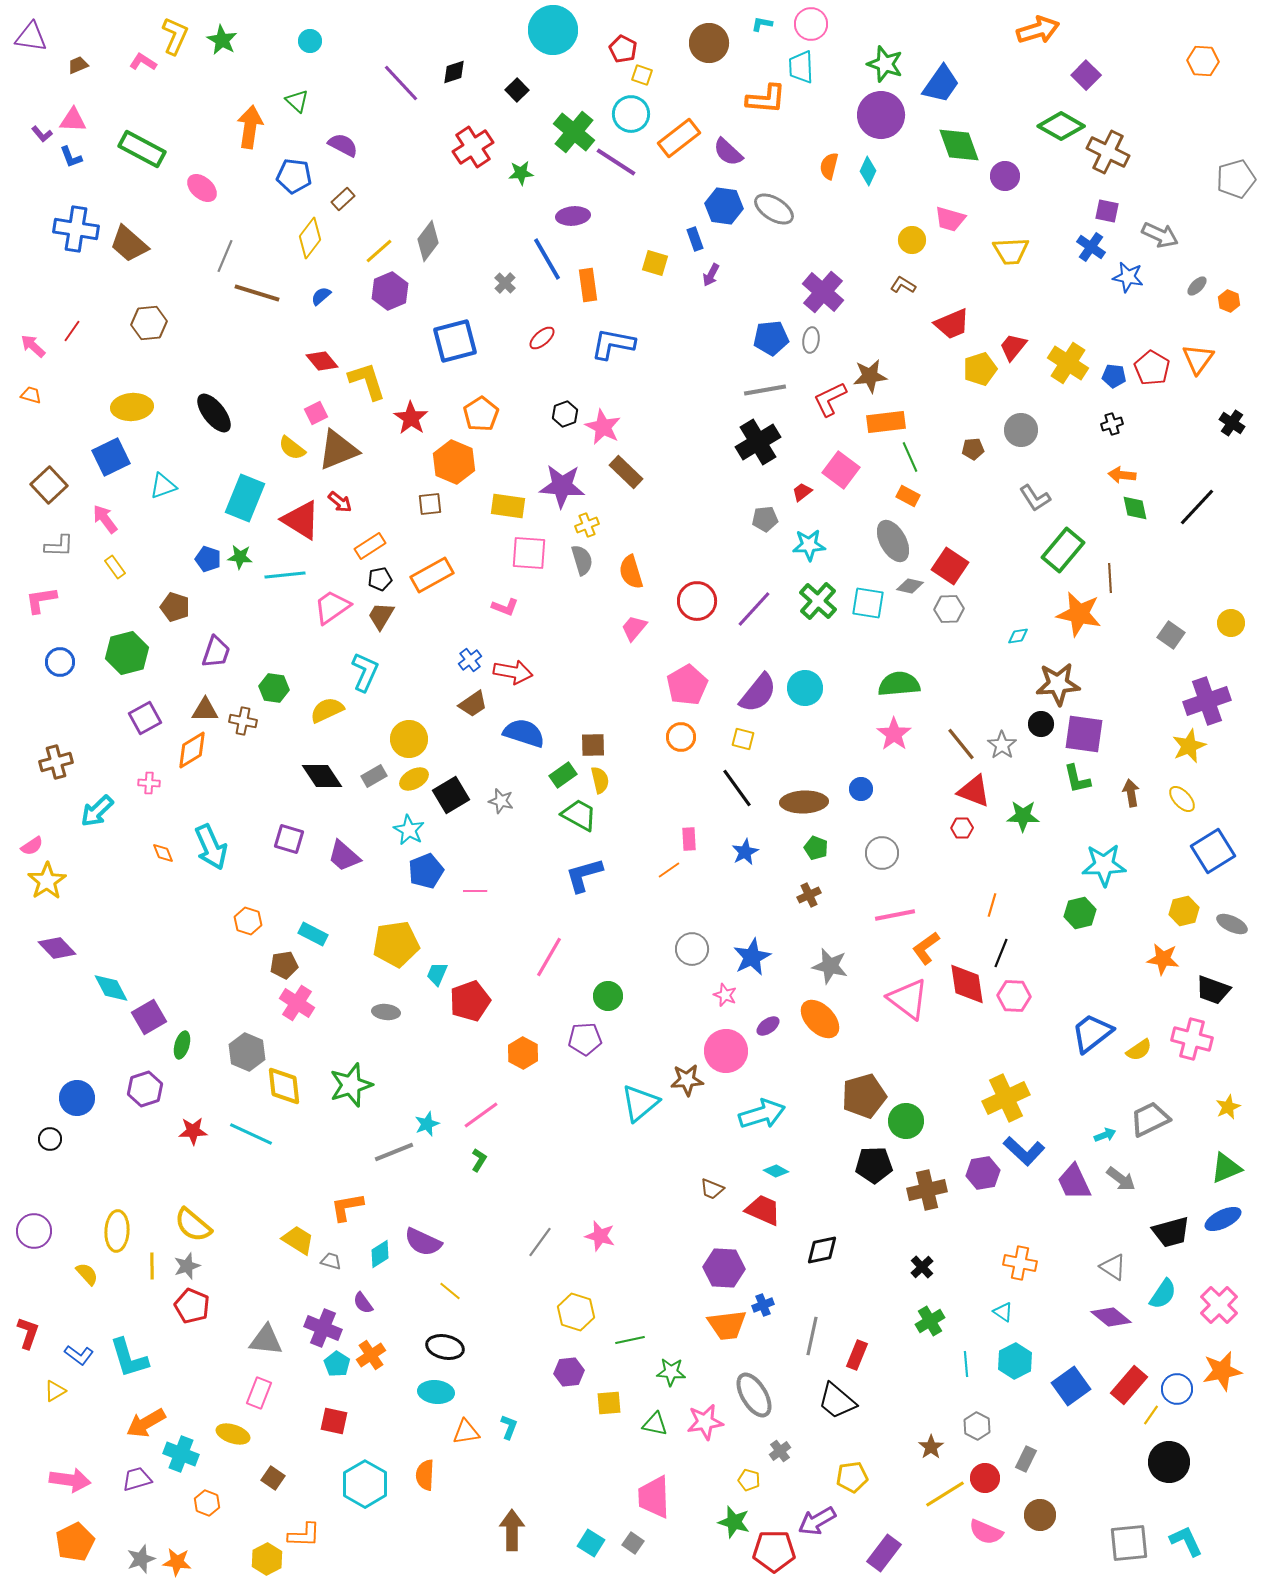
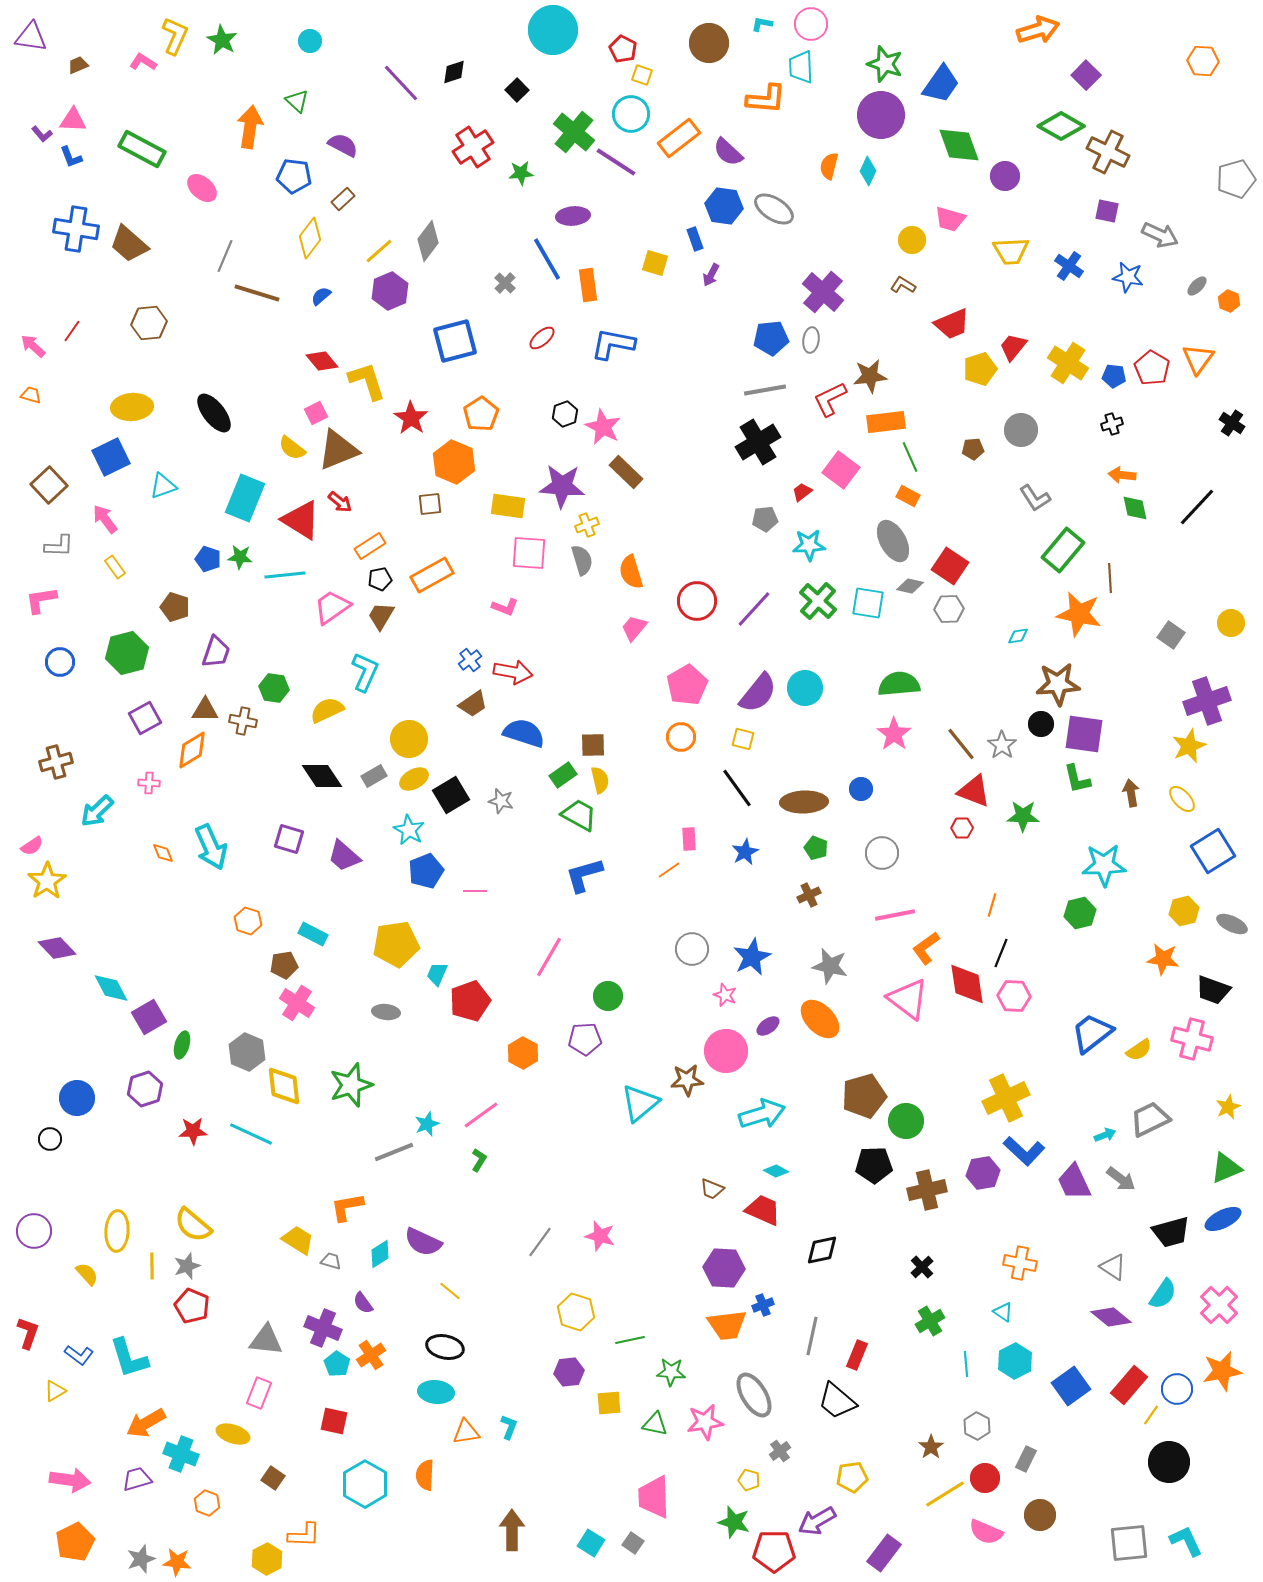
blue cross at (1091, 247): moved 22 px left, 19 px down
